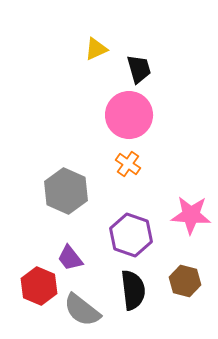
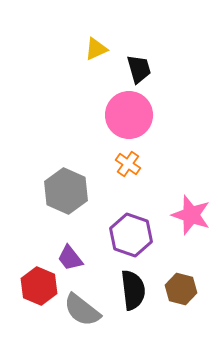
pink star: rotated 15 degrees clockwise
brown hexagon: moved 4 px left, 8 px down
